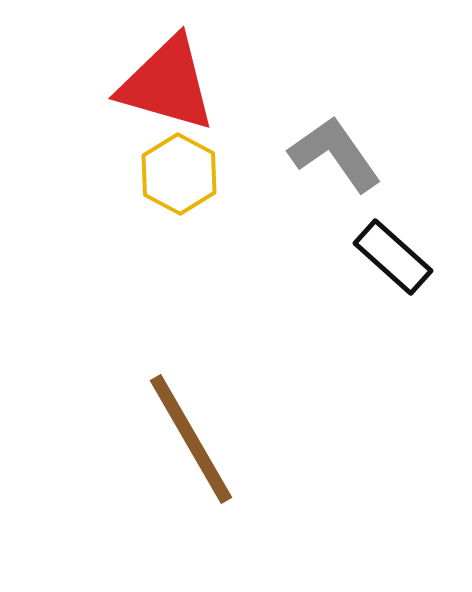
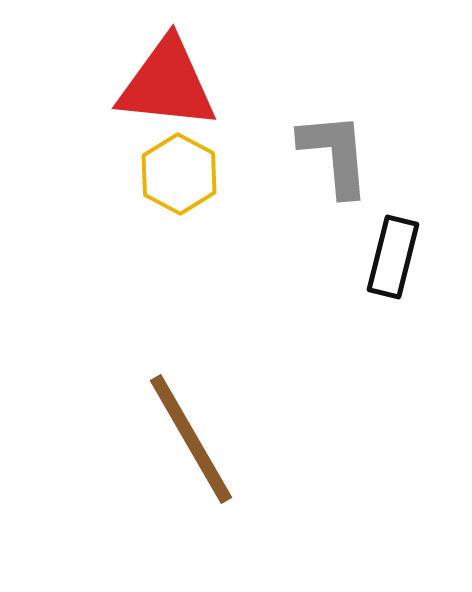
red triangle: rotated 10 degrees counterclockwise
gray L-shape: rotated 30 degrees clockwise
black rectangle: rotated 62 degrees clockwise
